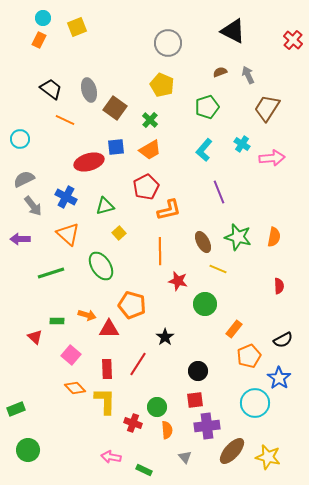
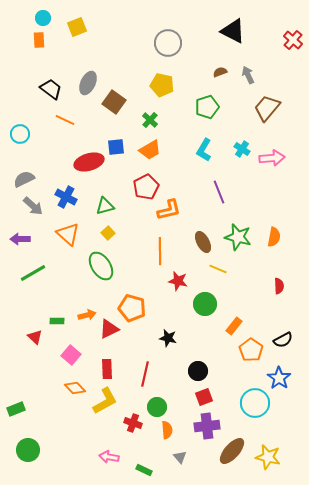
orange rectangle at (39, 40): rotated 28 degrees counterclockwise
yellow pentagon at (162, 85): rotated 10 degrees counterclockwise
gray ellipse at (89, 90): moved 1 px left, 7 px up; rotated 40 degrees clockwise
brown square at (115, 108): moved 1 px left, 6 px up
brown trapezoid at (267, 108): rotated 8 degrees clockwise
cyan circle at (20, 139): moved 5 px up
cyan cross at (242, 144): moved 5 px down
cyan L-shape at (204, 150): rotated 10 degrees counterclockwise
gray arrow at (33, 206): rotated 10 degrees counterclockwise
yellow square at (119, 233): moved 11 px left
green line at (51, 273): moved 18 px left; rotated 12 degrees counterclockwise
orange pentagon at (132, 305): moved 3 px down
orange arrow at (87, 315): rotated 30 degrees counterclockwise
red triangle at (109, 329): rotated 25 degrees counterclockwise
orange rectangle at (234, 329): moved 3 px up
black star at (165, 337): moved 3 px right, 1 px down; rotated 24 degrees counterclockwise
orange pentagon at (249, 356): moved 2 px right, 6 px up; rotated 15 degrees counterclockwise
red line at (138, 364): moved 7 px right, 10 px down; rotated 20 degrees counterclockwise
red square at (195, 400): moved 9 px right, 3 px up; rotated 12 degrees counterclockwise
yellow L-shape at (105, 401): rotated 60 degrees clockwise
pink arrow at (111, 457): moved 2 px left
gray triangle at (185, 457): moved 5 px left
